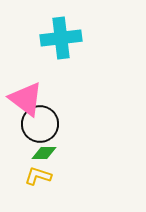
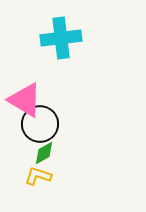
pink triangle: moved 1 px left, 1 px down; rotated 6 degrees counterclockwise
green diamond: rotated 30 degrees counterclockwise
